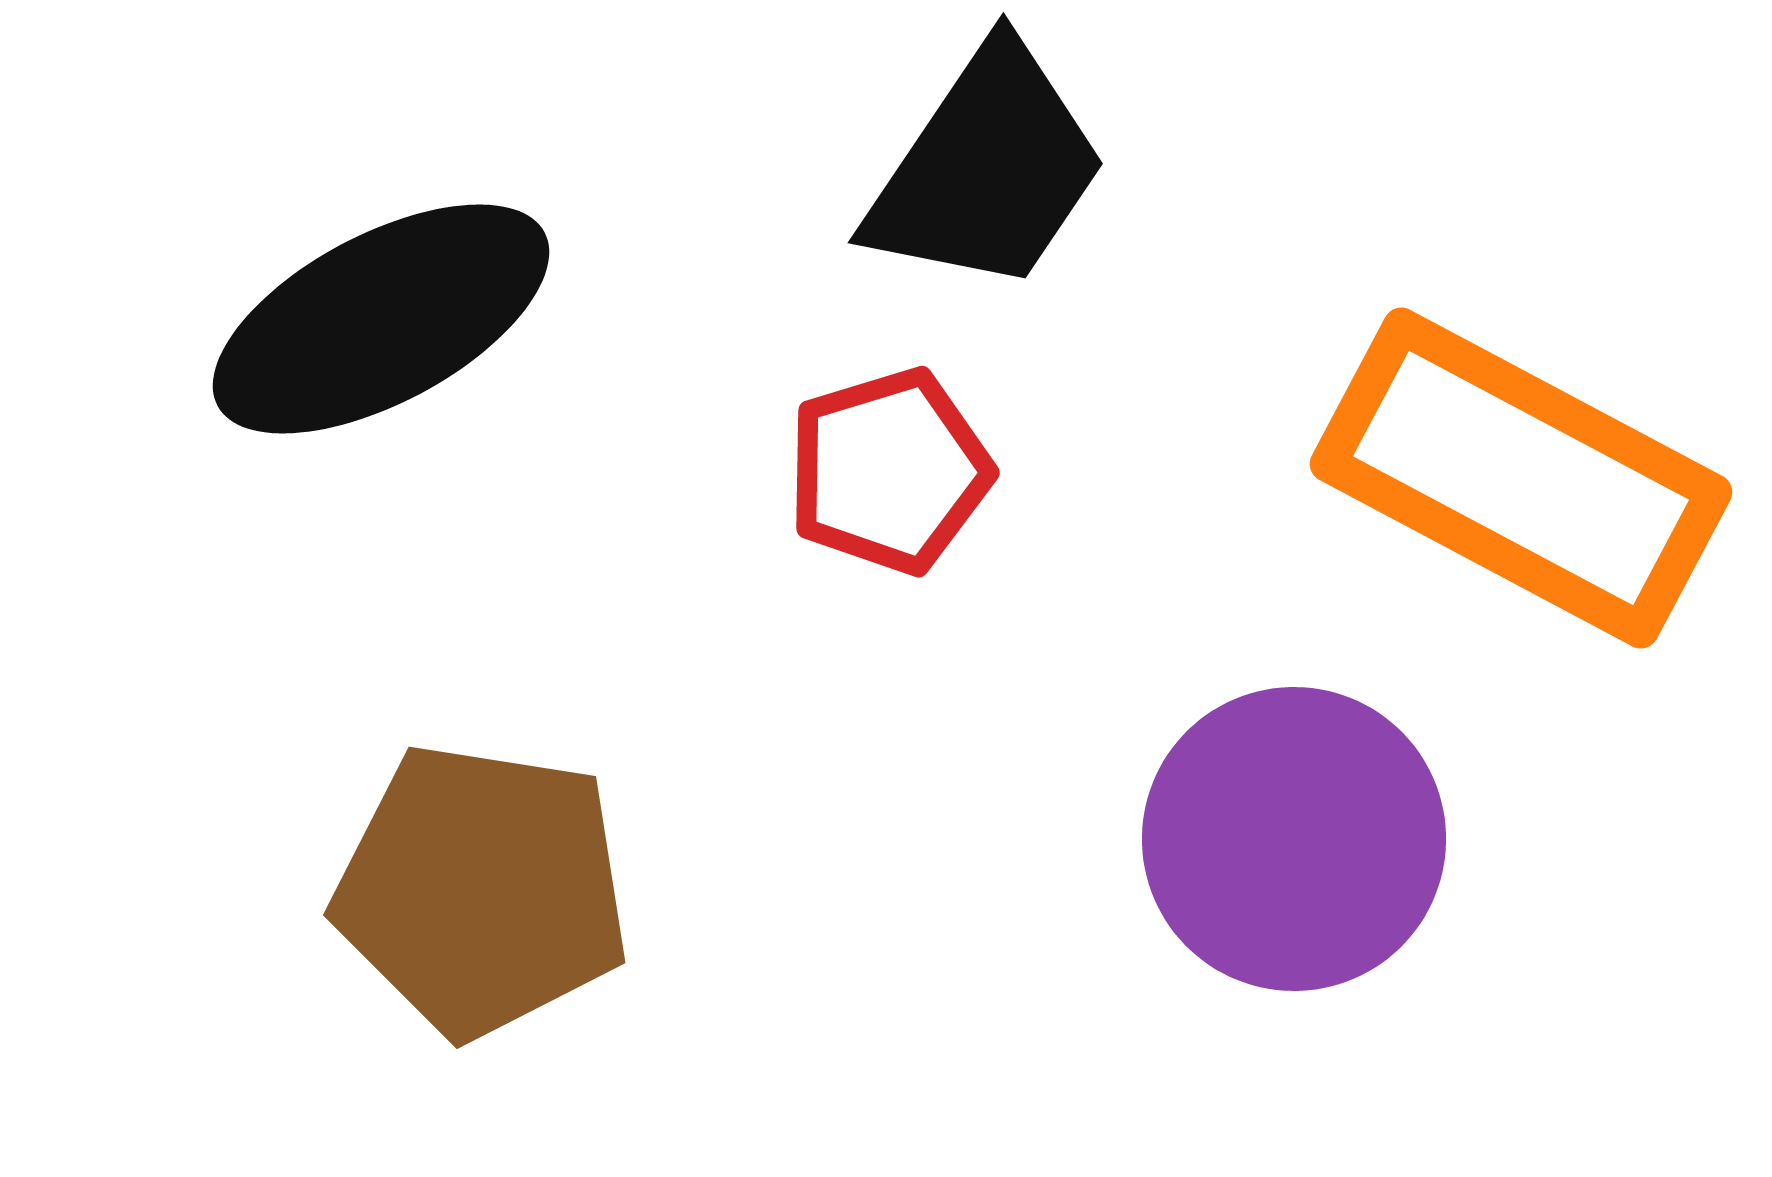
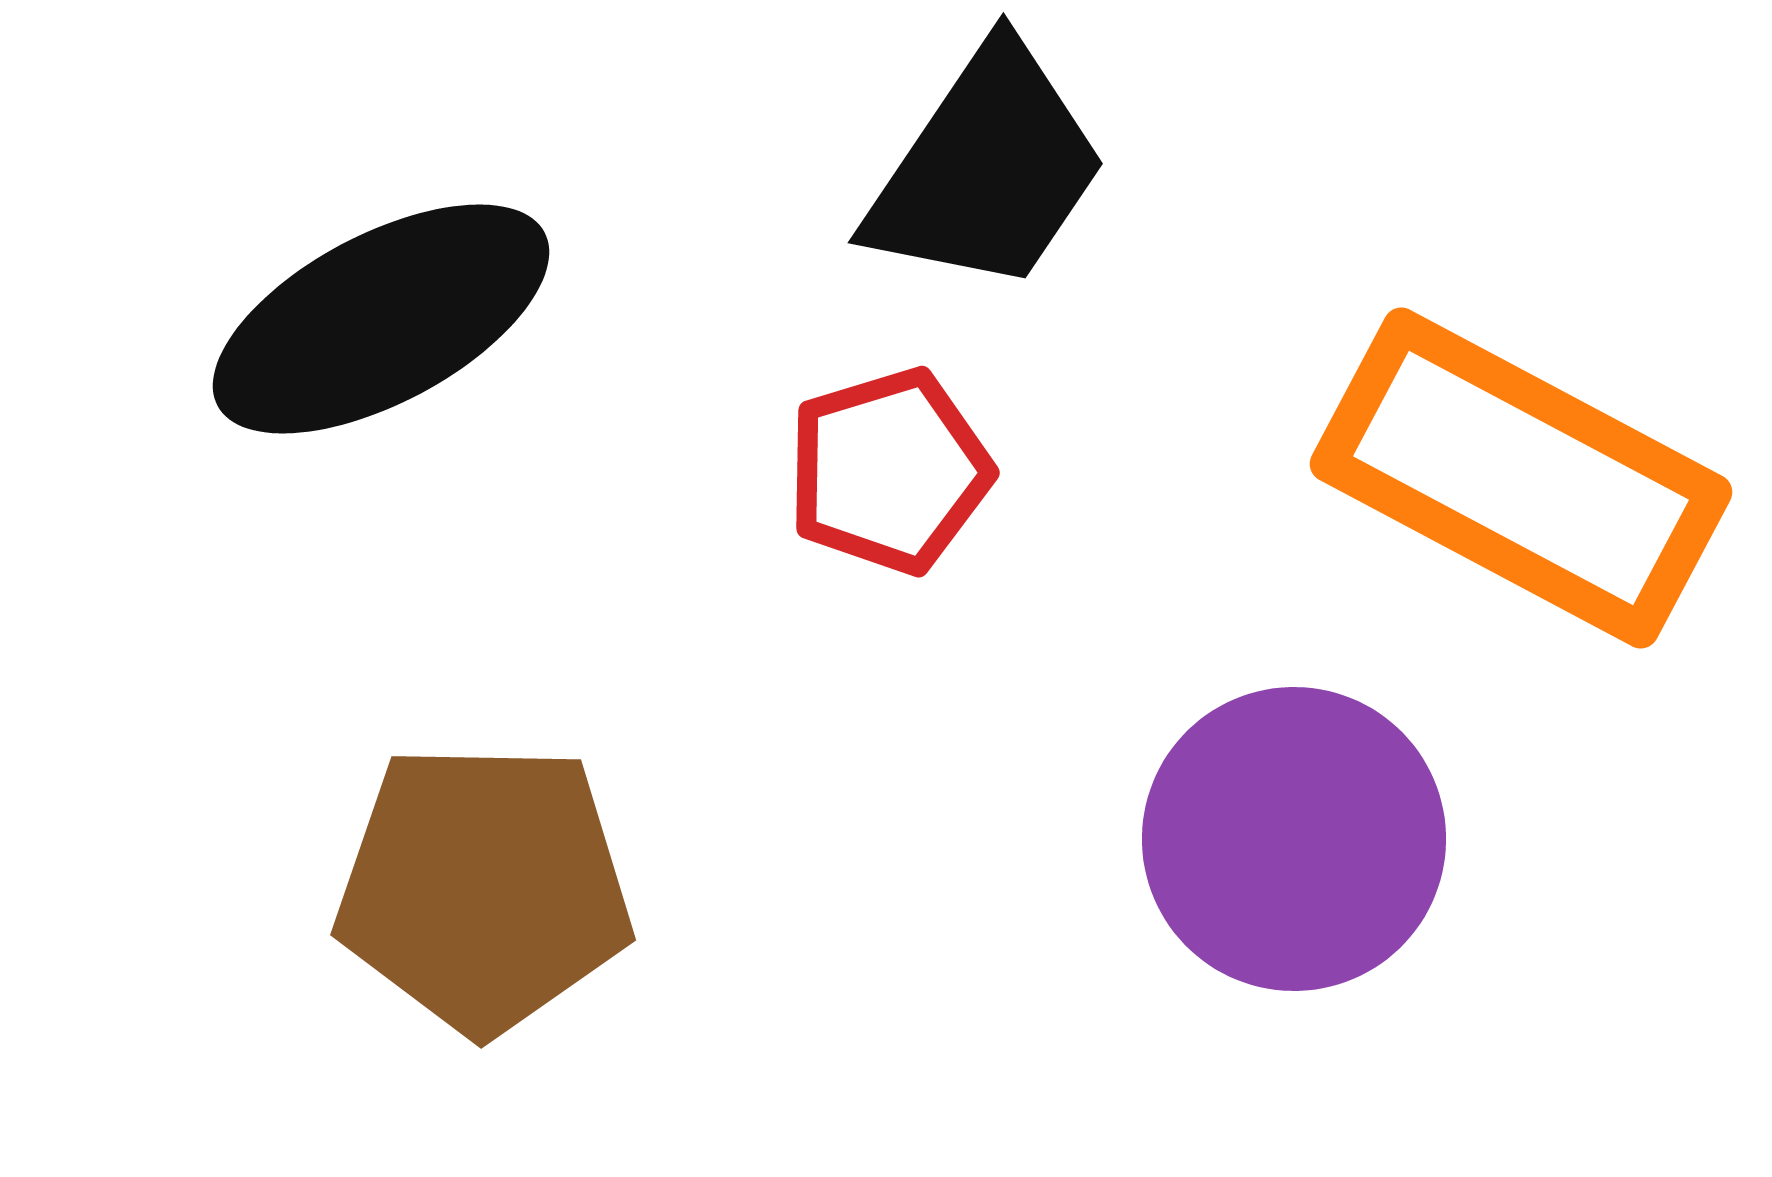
brown pentagon: moved 2 px right, 2 px up; rotated 8 degrees counterclockwise
